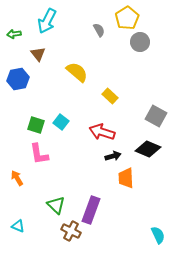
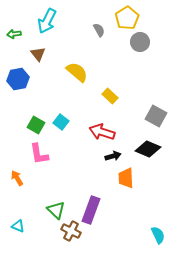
green square: rotated 12 degrees clockwise
green triangle: moved 5 px down
